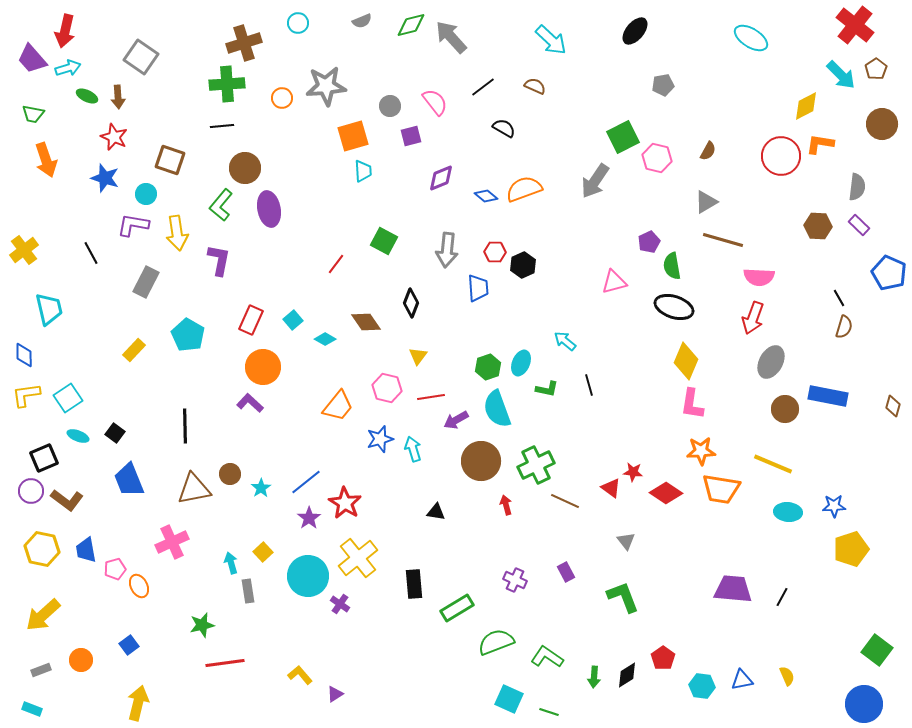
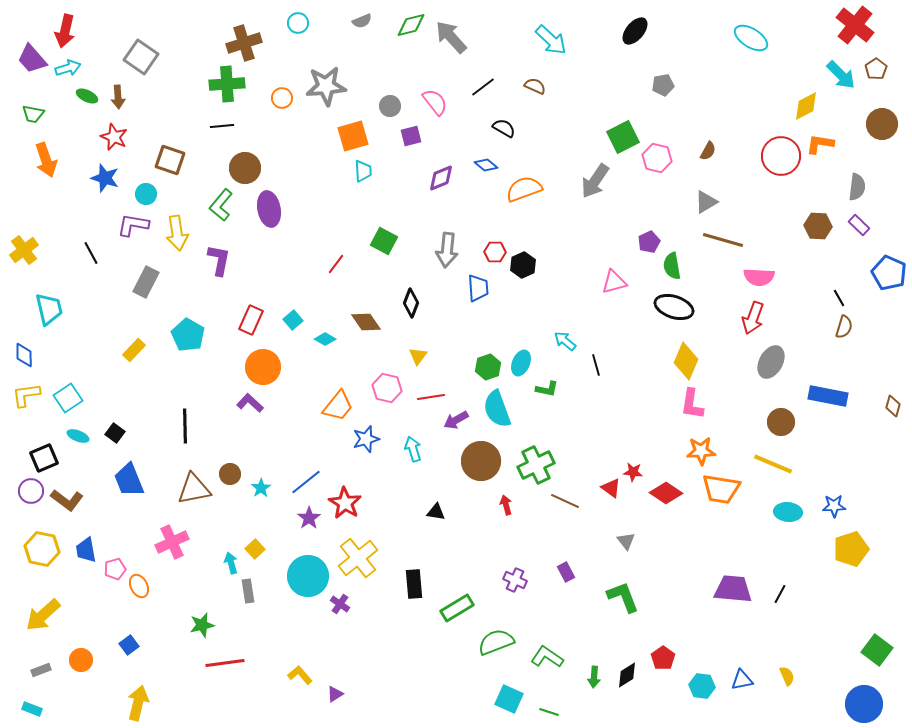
blue diamond at (486, 196): moved 31 px up
black line at (589, 385): moved 7 px right, 20 px up
brown circle at (785, 409): moved 4 px left, 13 px down
blue star at (380, 439): moved 14 px left
yellow square at (263, 552): moved 8 px left, 3 px up
black line at (782, 597): moved 2 px left, 3 px up
